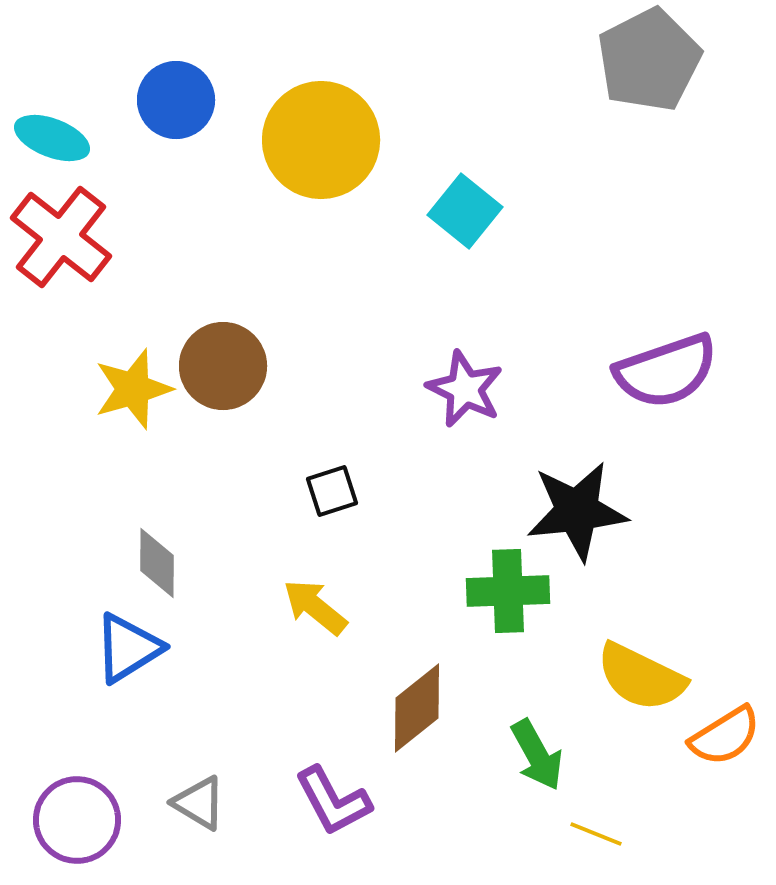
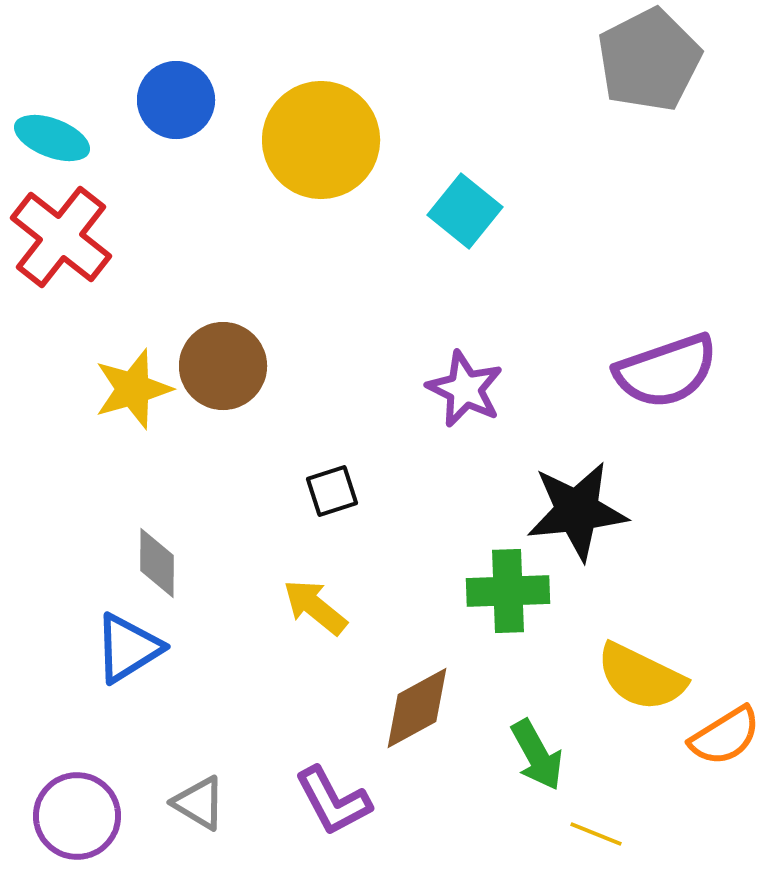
brown diamond: rotated 10 degrees clockwise
purple circle: moved 4 px up
